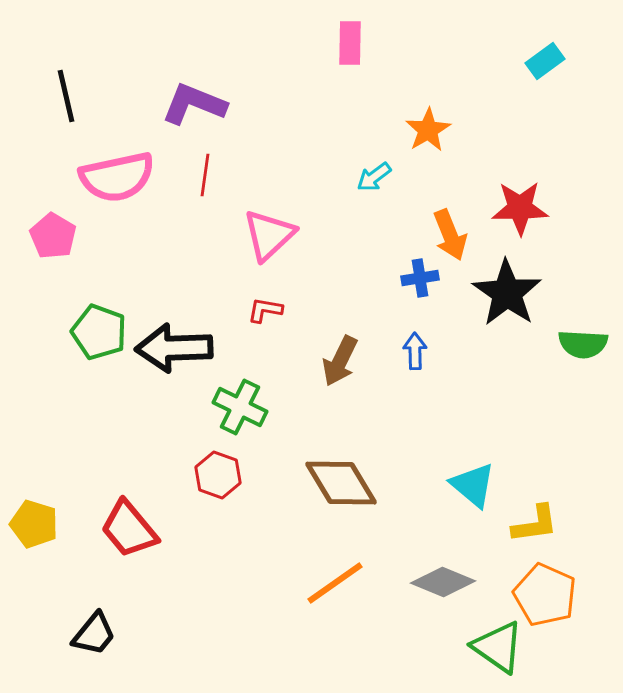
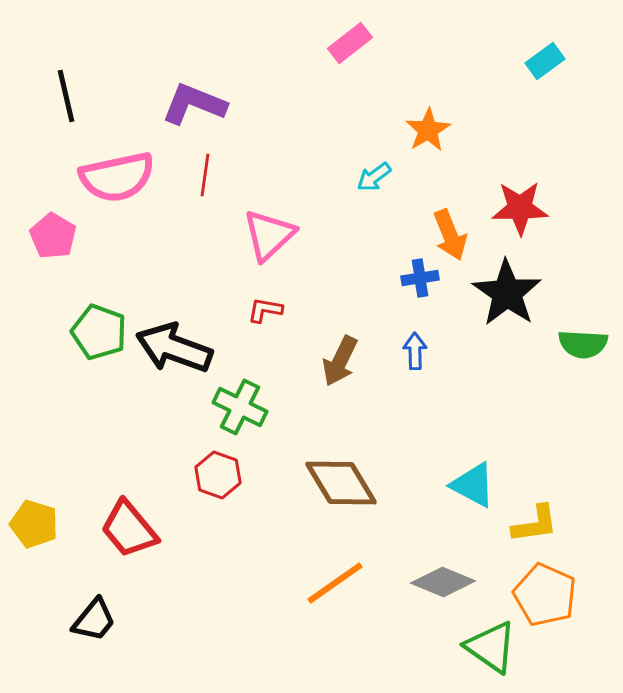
pink rectangle: rotated 51 degrees clockwise
black arrow: rotated 22 degrees clockwise
cyan triangle: rotated 12 degrees counterclockwise
black trapezoid: moved 14 px up
green triangle: moved 7 px left
